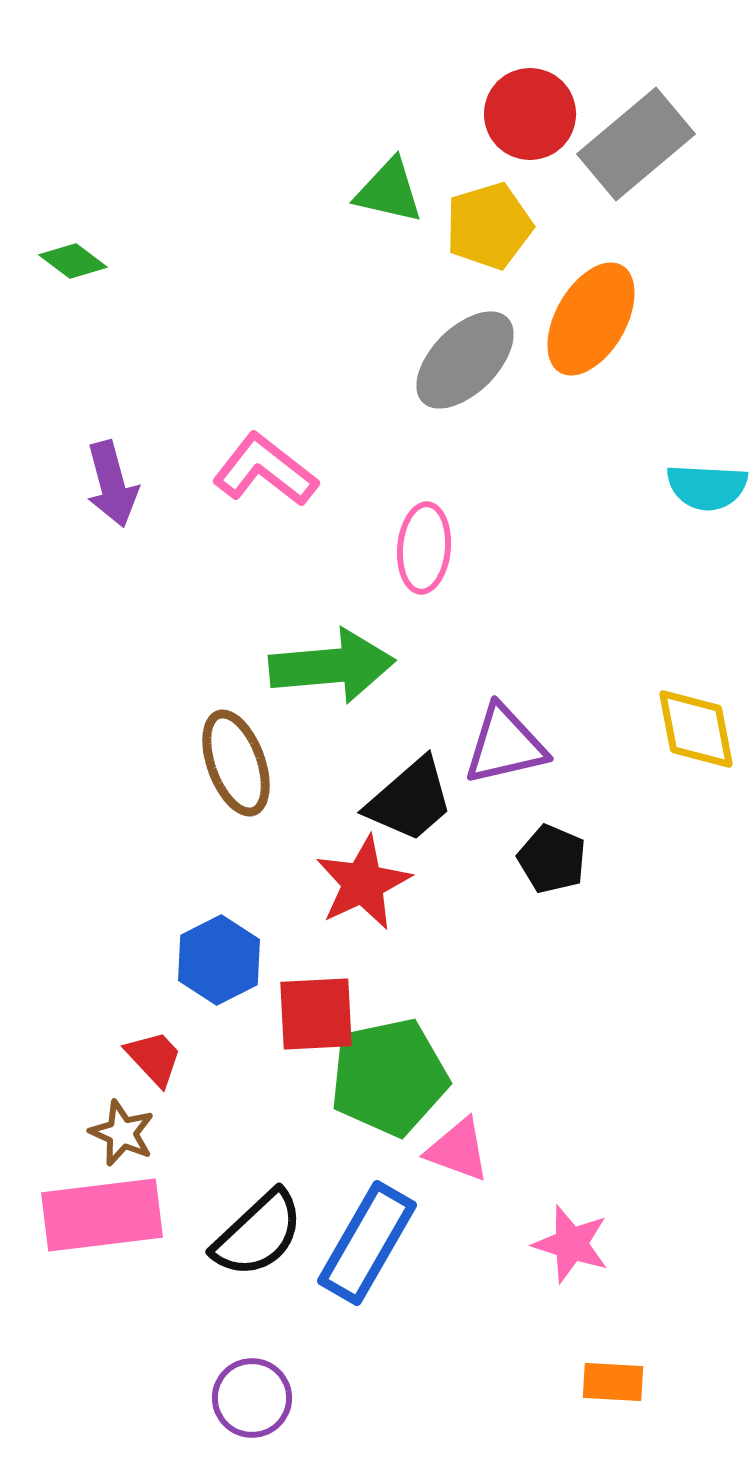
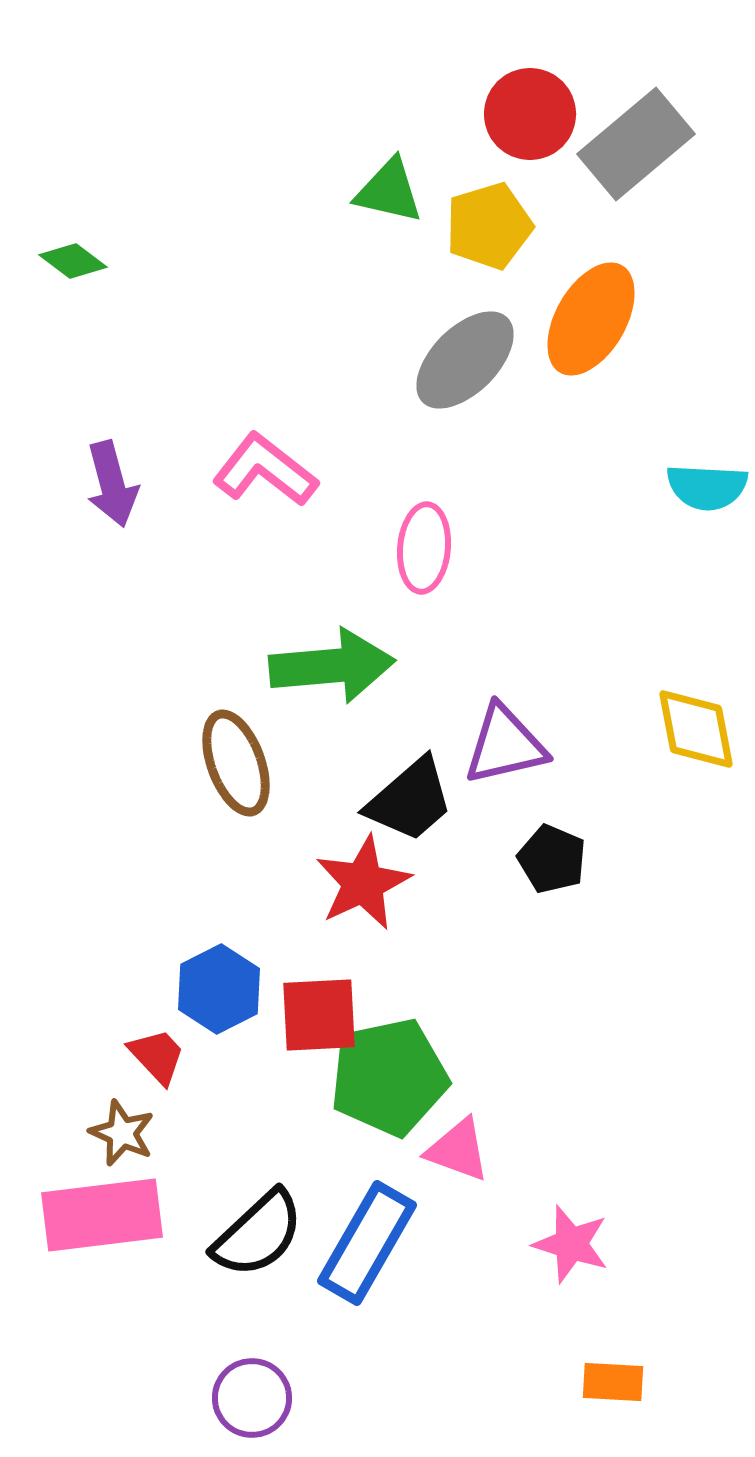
blue hexagon: moved 29 px down
red square: moved 3 px right, 1 px down
red trapezoid: moved 3 px right, 2 px up
